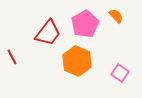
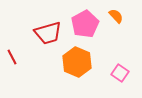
red trapezoid: rotated 36 degrees clockwise
orange hexagon: moved 1 px down
